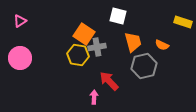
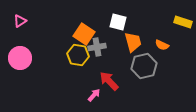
white square: moved 6 px down
pink arrow: moved 2 px up; rotated 40 degrees clockwise
